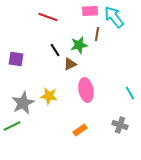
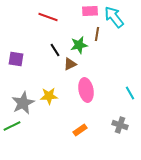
yellow star: rotated 12 degrees counterclockwise
